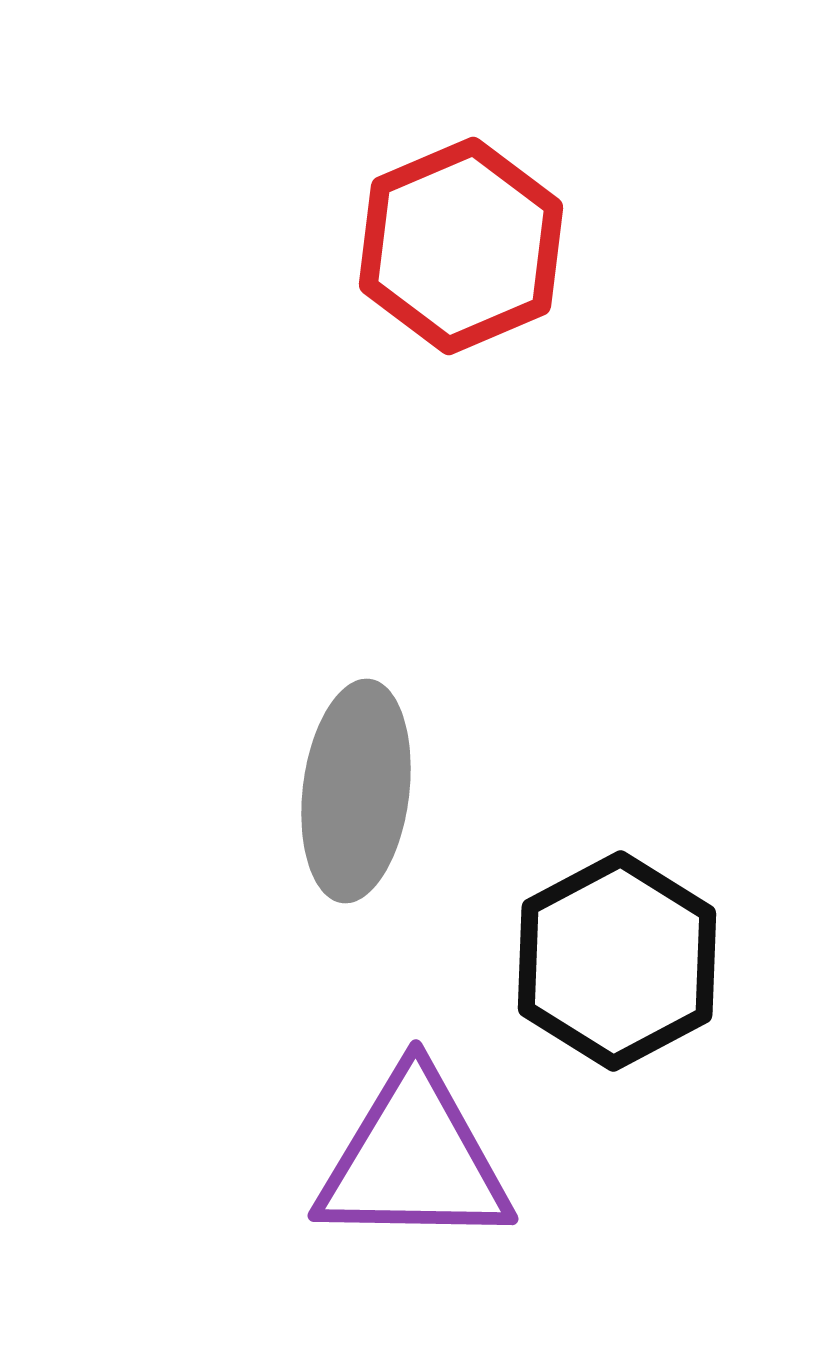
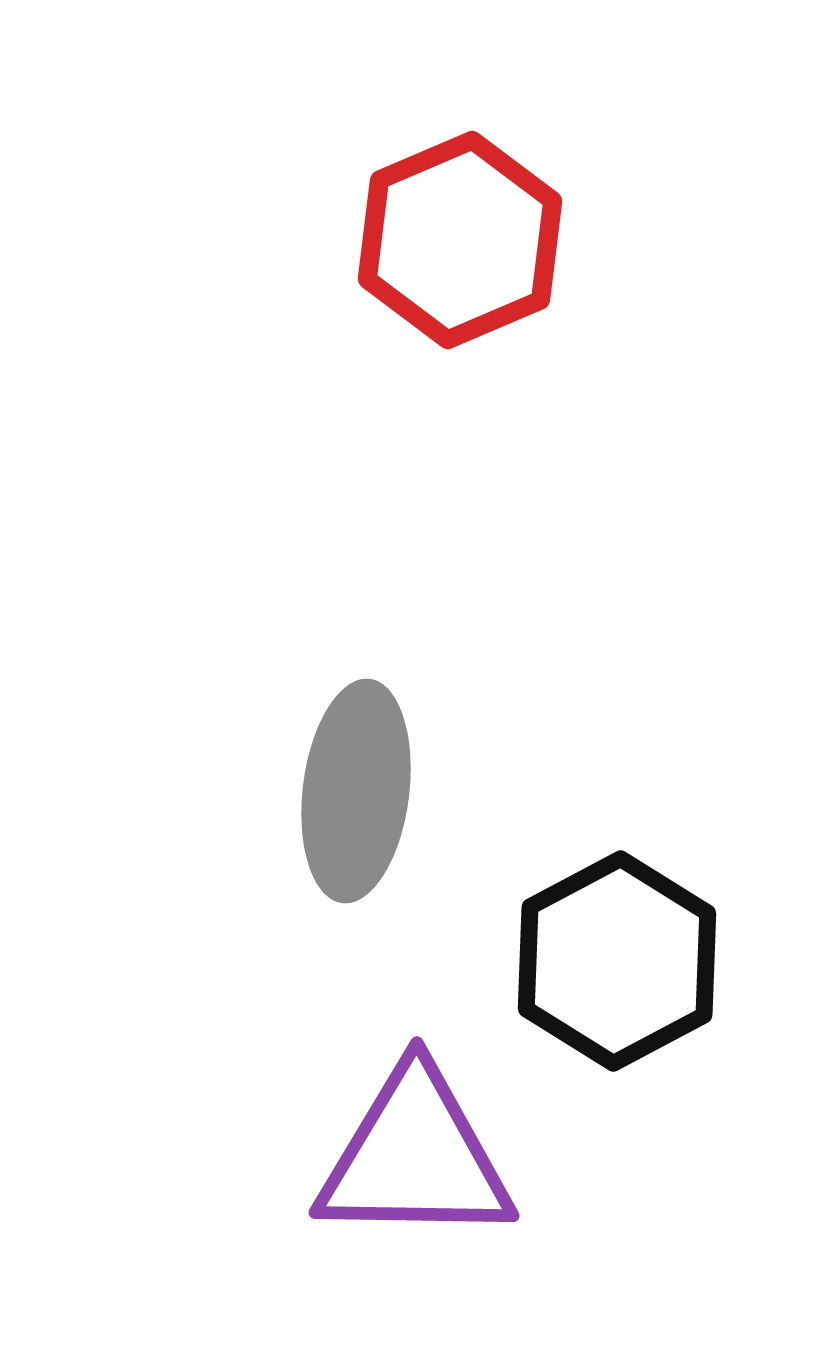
red hexagon: moved 1 px left, 6 px up
purple triangle: moved 1 px right, 3 px up
